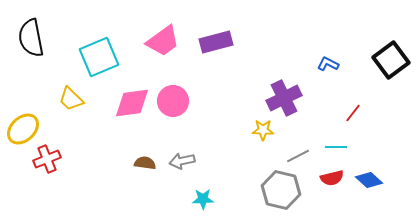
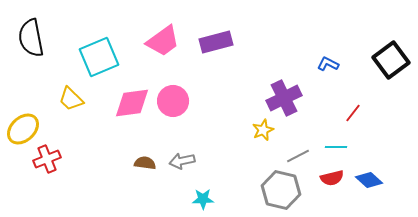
yellow star: rotated 25 degrees counterclockwise
